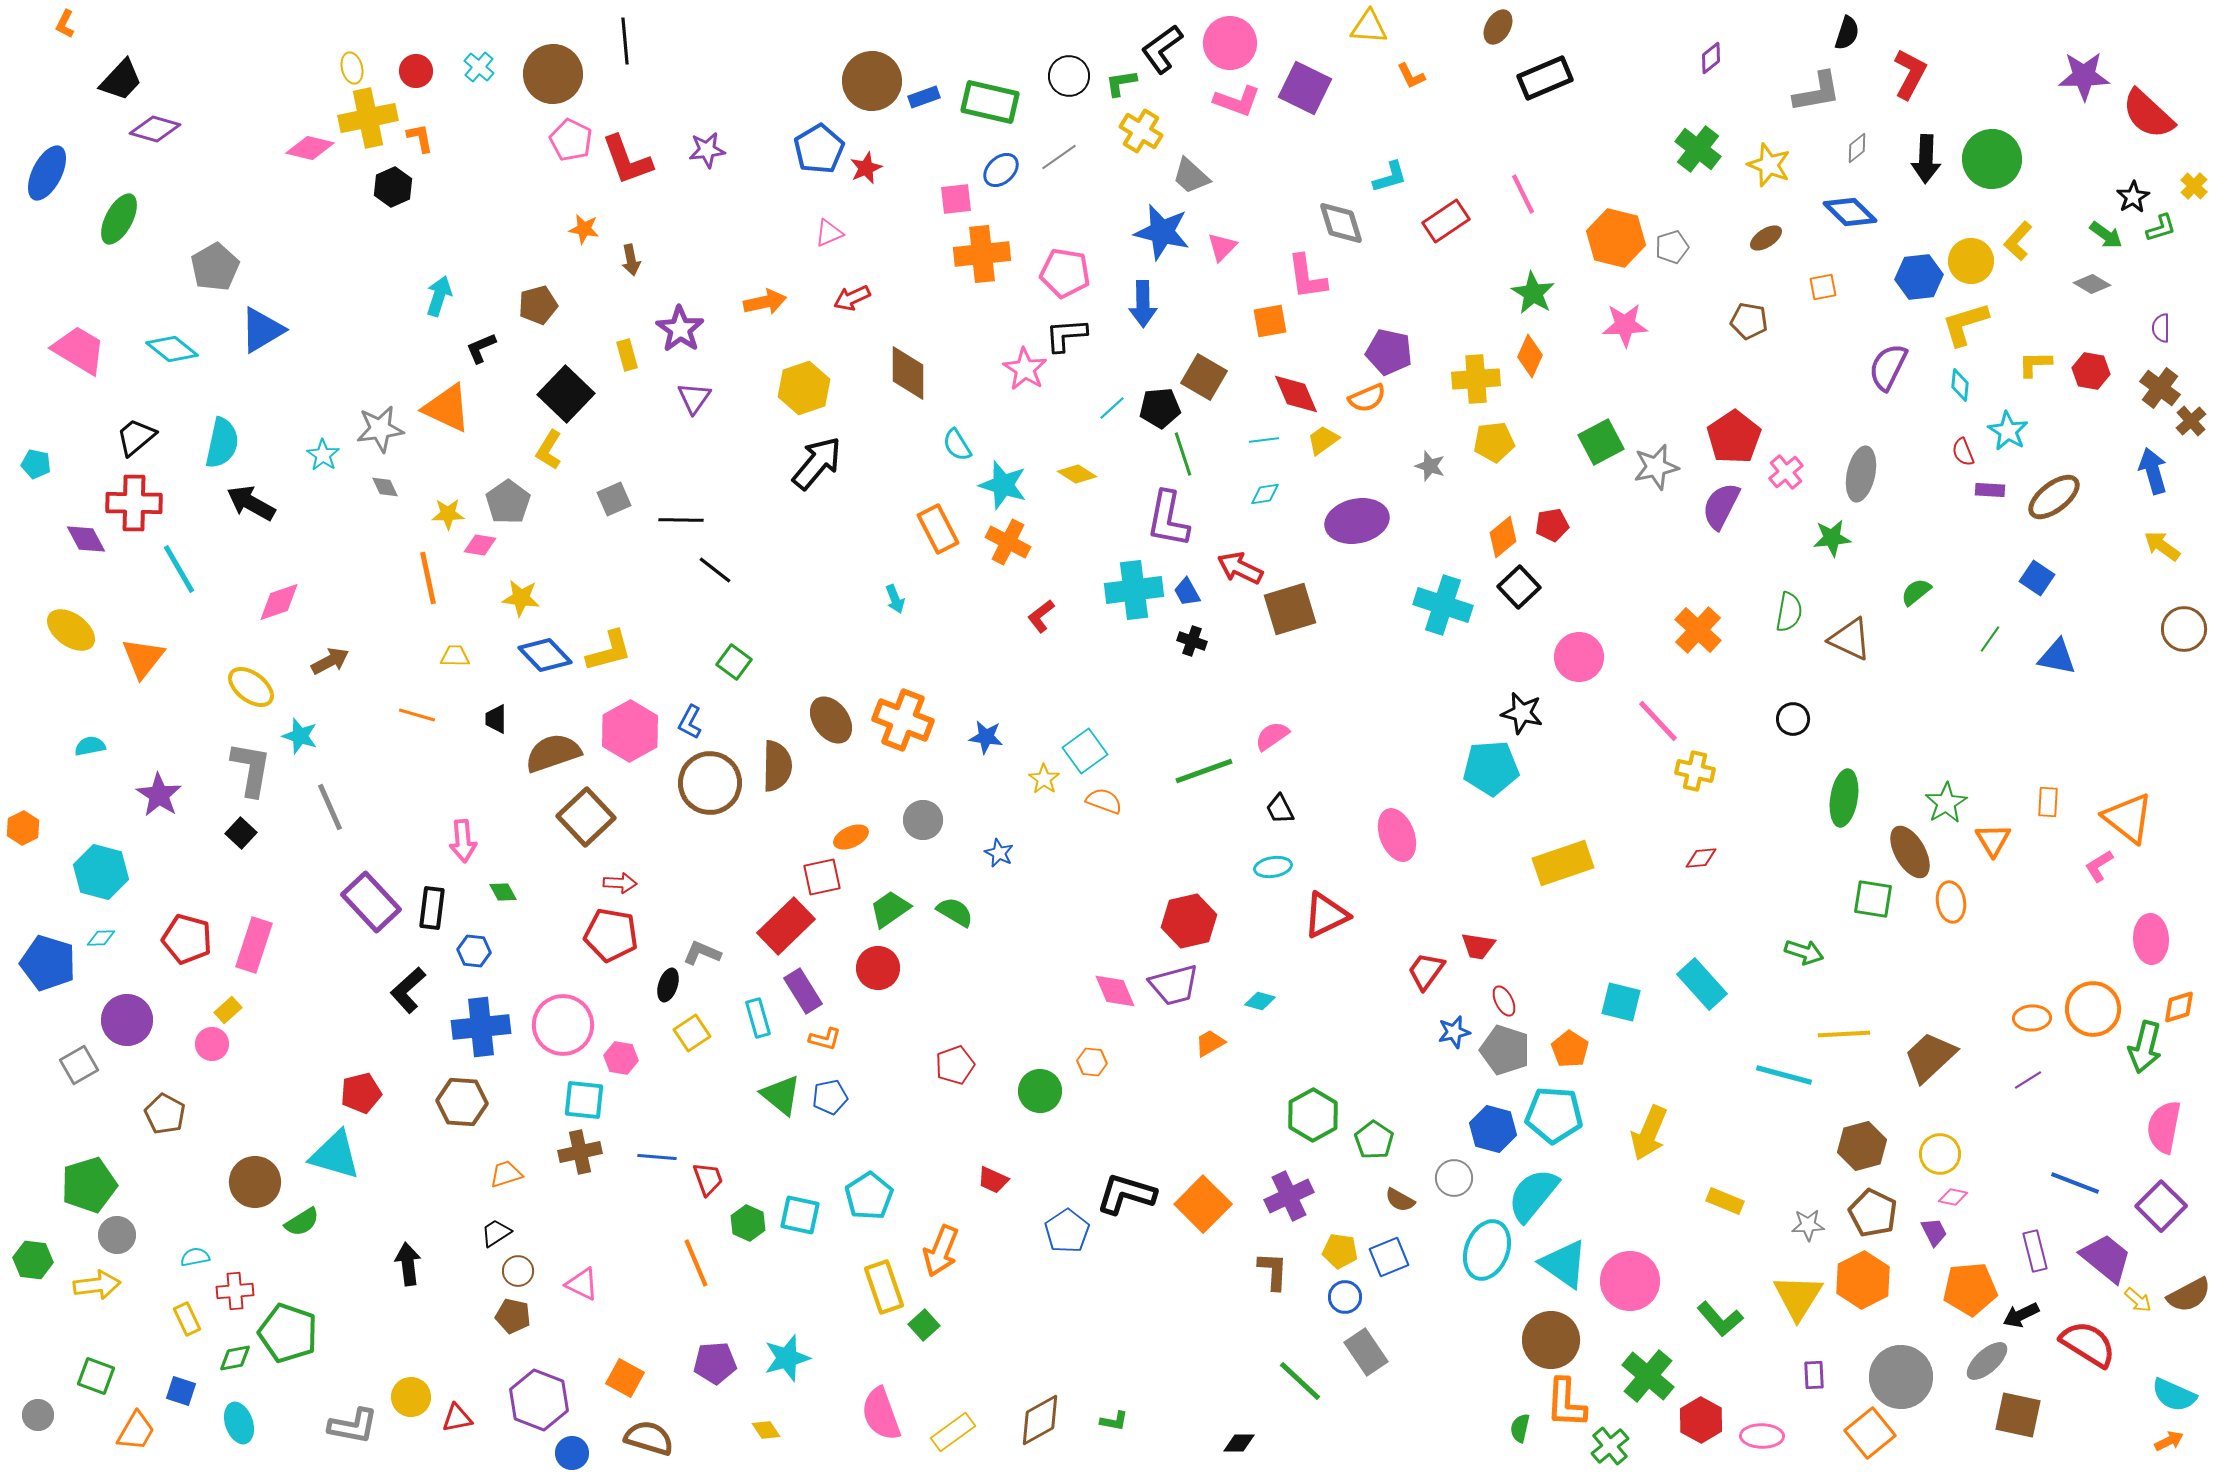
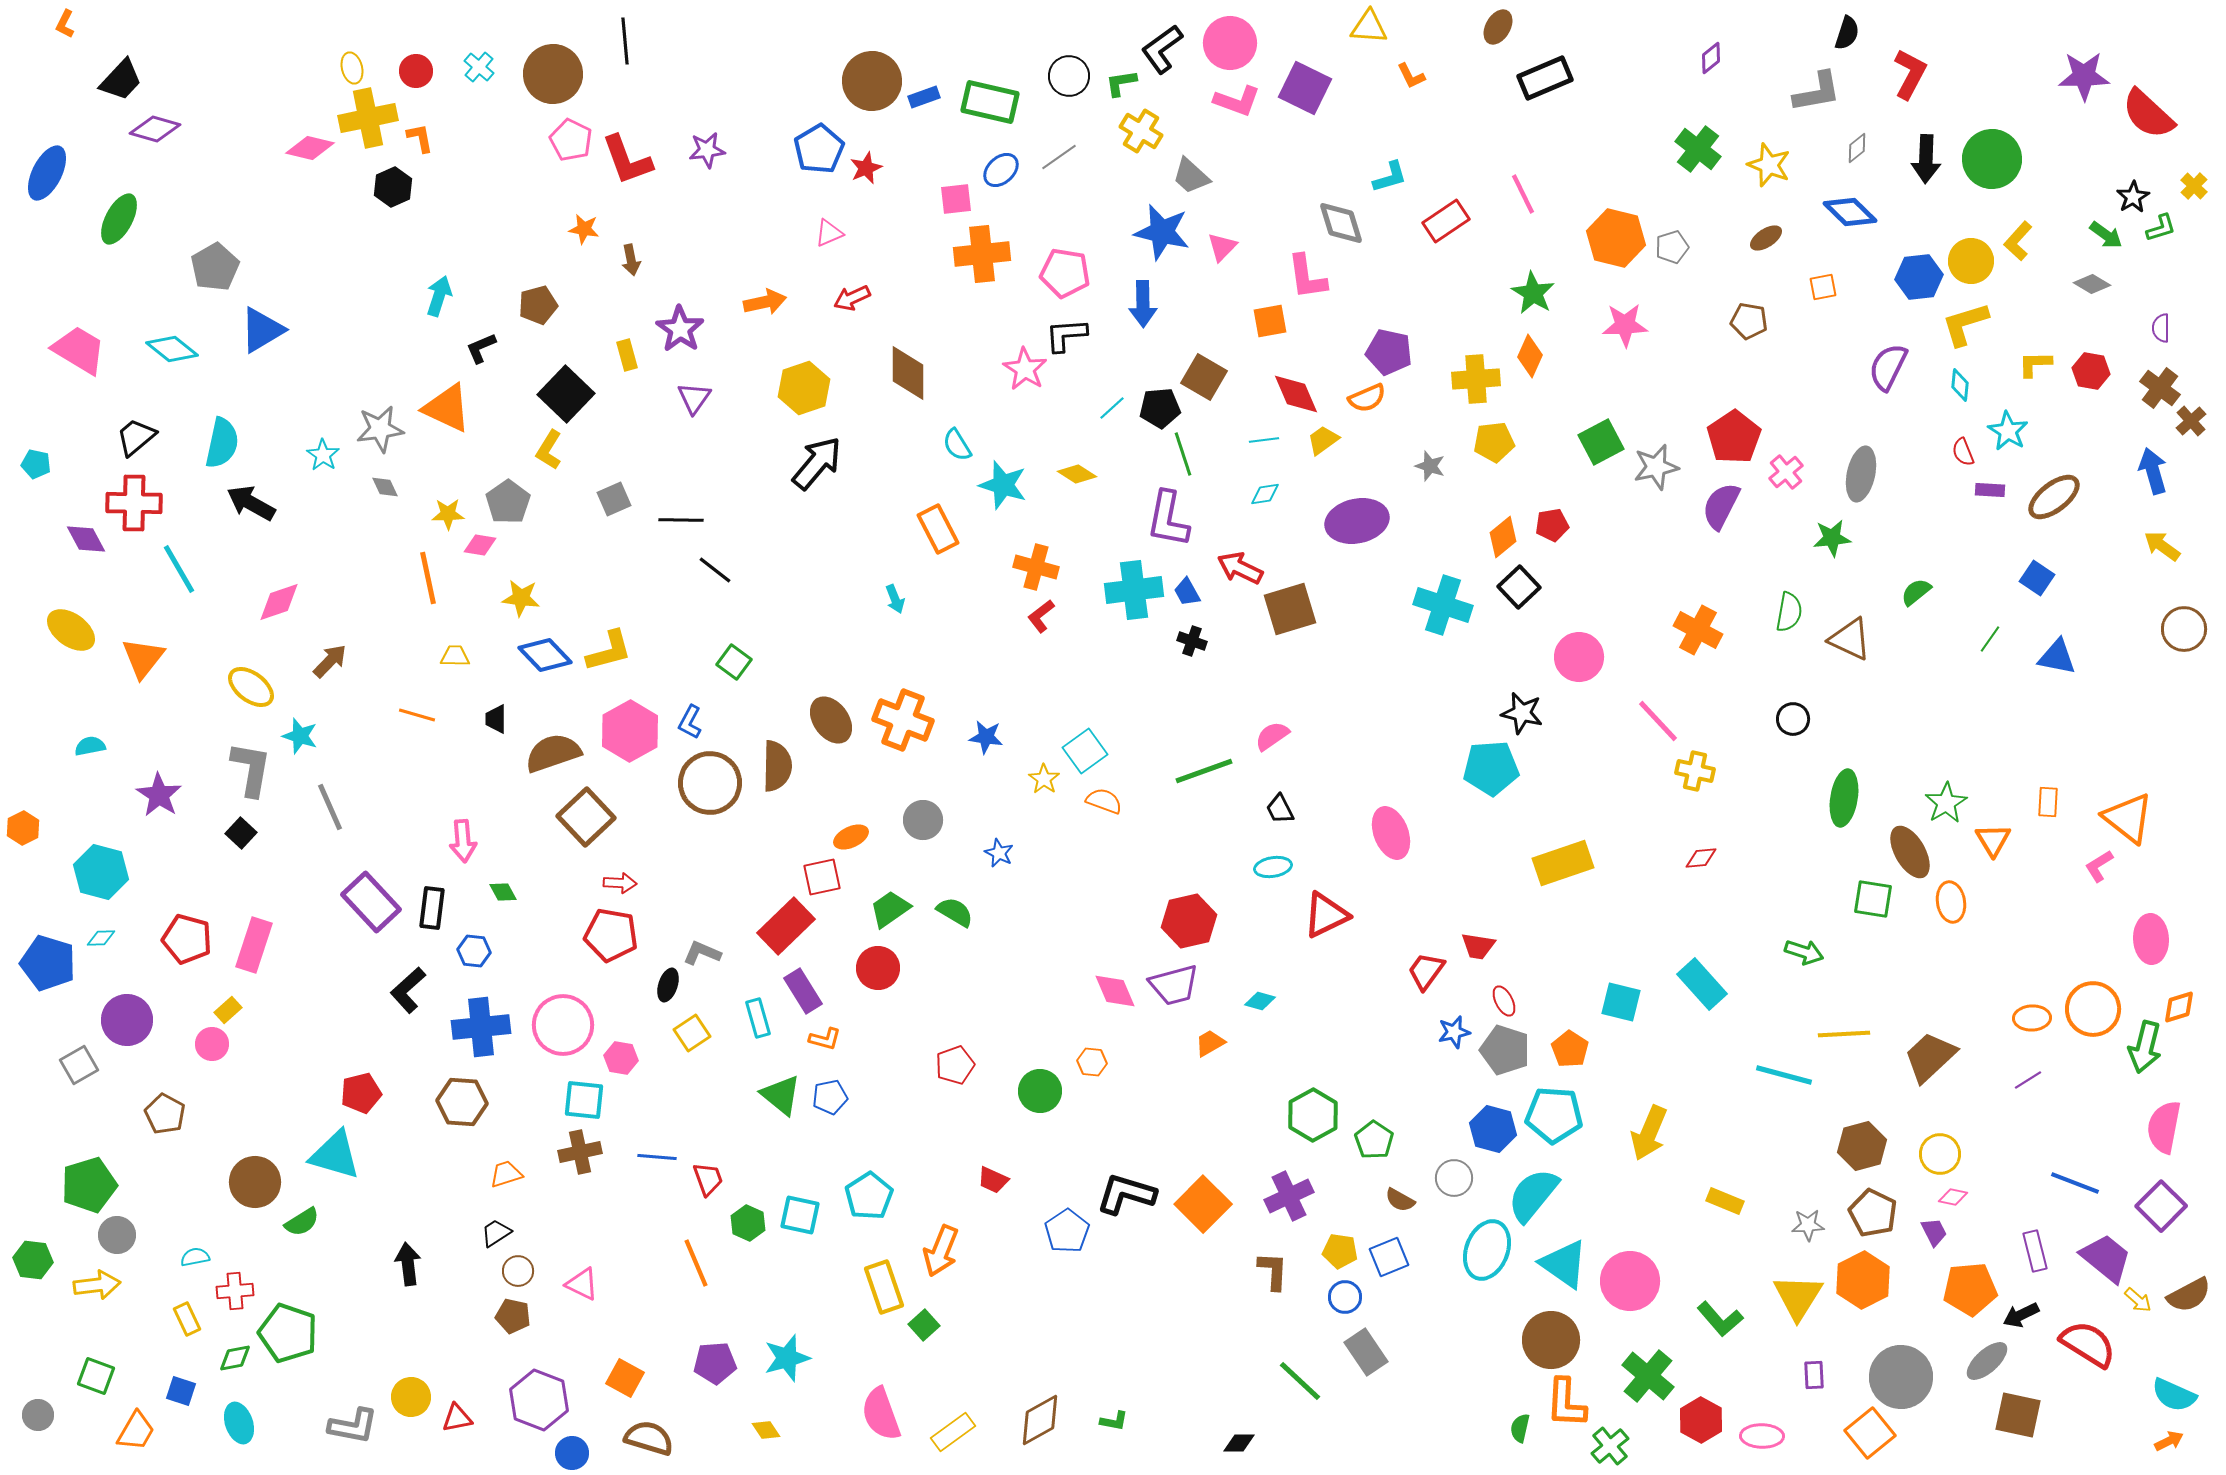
orange cross at (1008, 542): moved 28 px right, 25 px down; rotated 12 degrees counterclockwise
orange cross at (1698, 630): rotated 15 degrees counterclockwise
brown arrow at (330, 661): rotated 18 degrees counterclockwise
pink ellipse at (1397, 835): moved 6 px left, 2 px up
